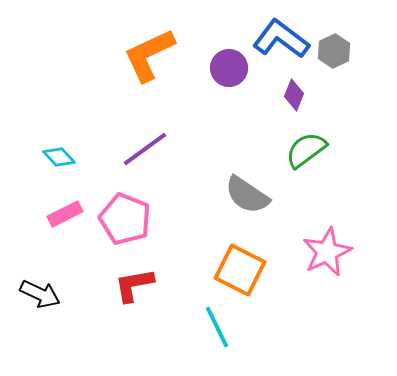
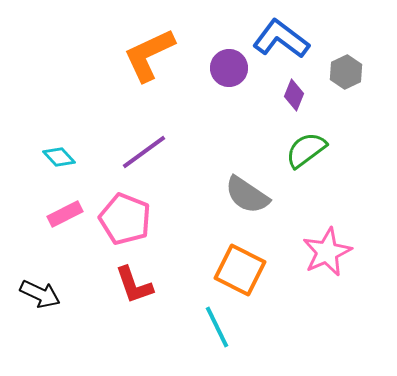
gray hexagon: moved 12 px right, 21 px down
purple line: moved 1 px left, 3 px down
red L-shape: rotated 99 degrees counterclockwise
